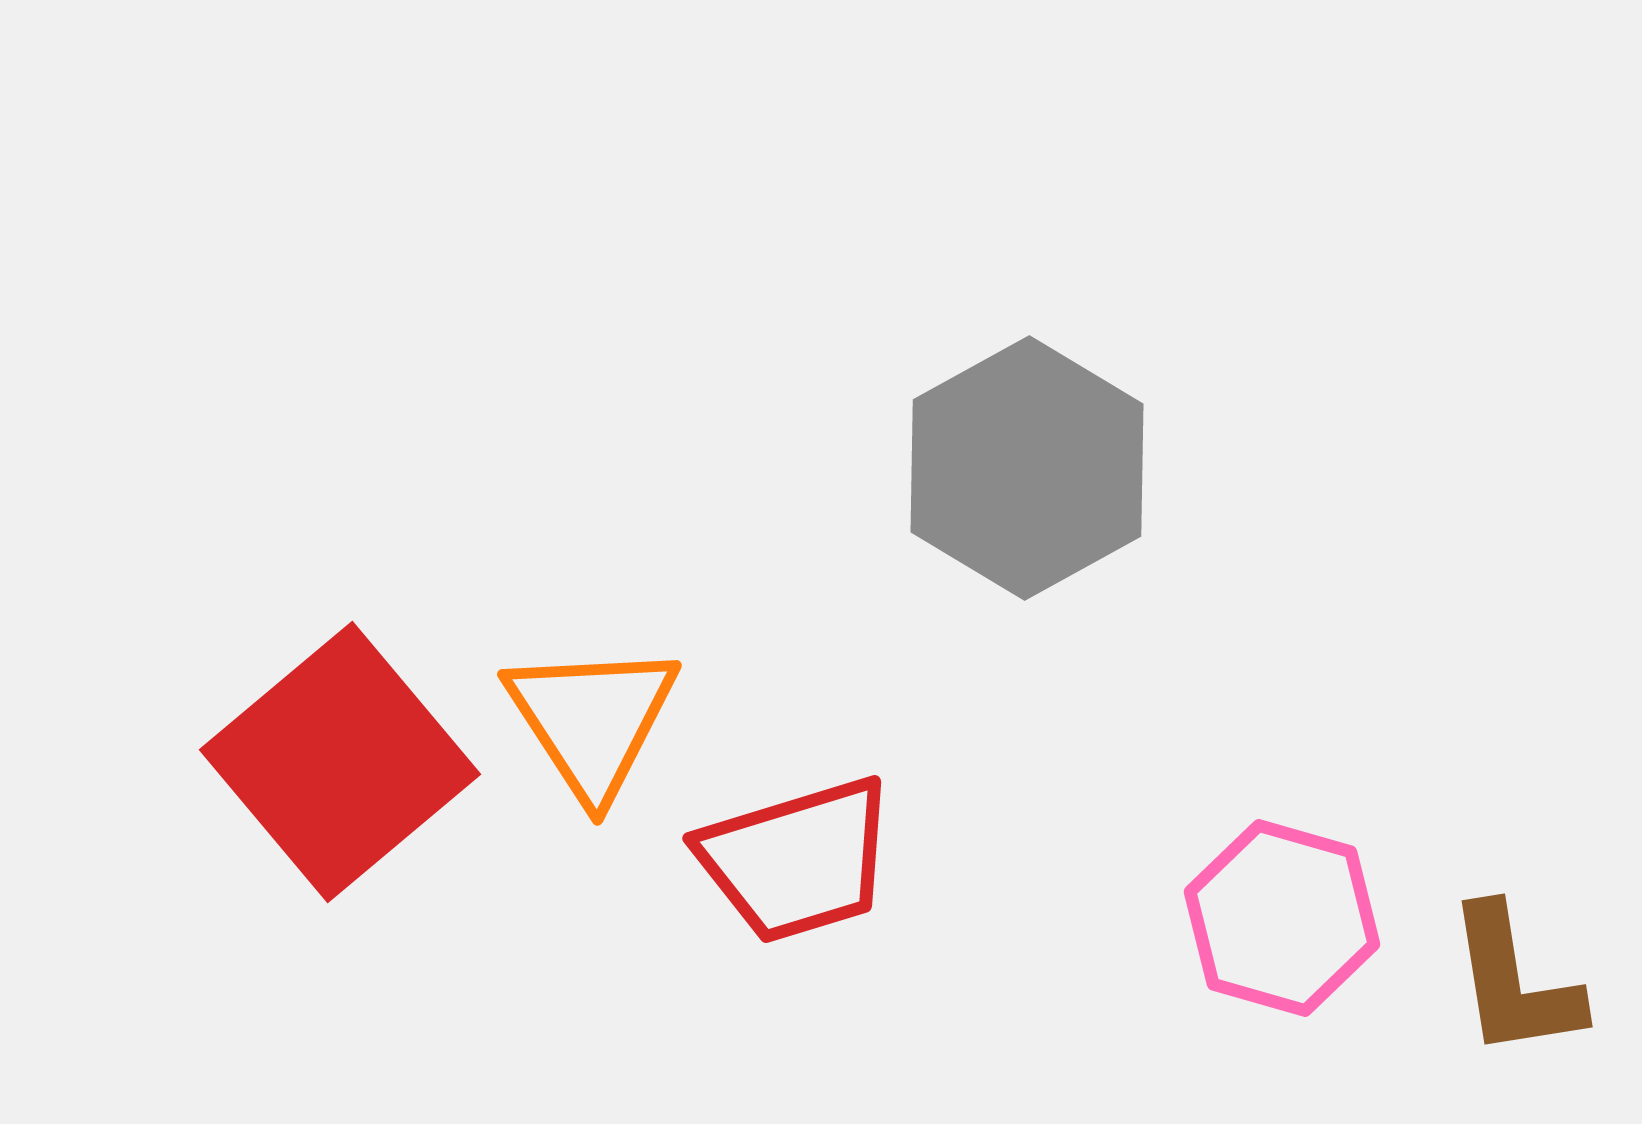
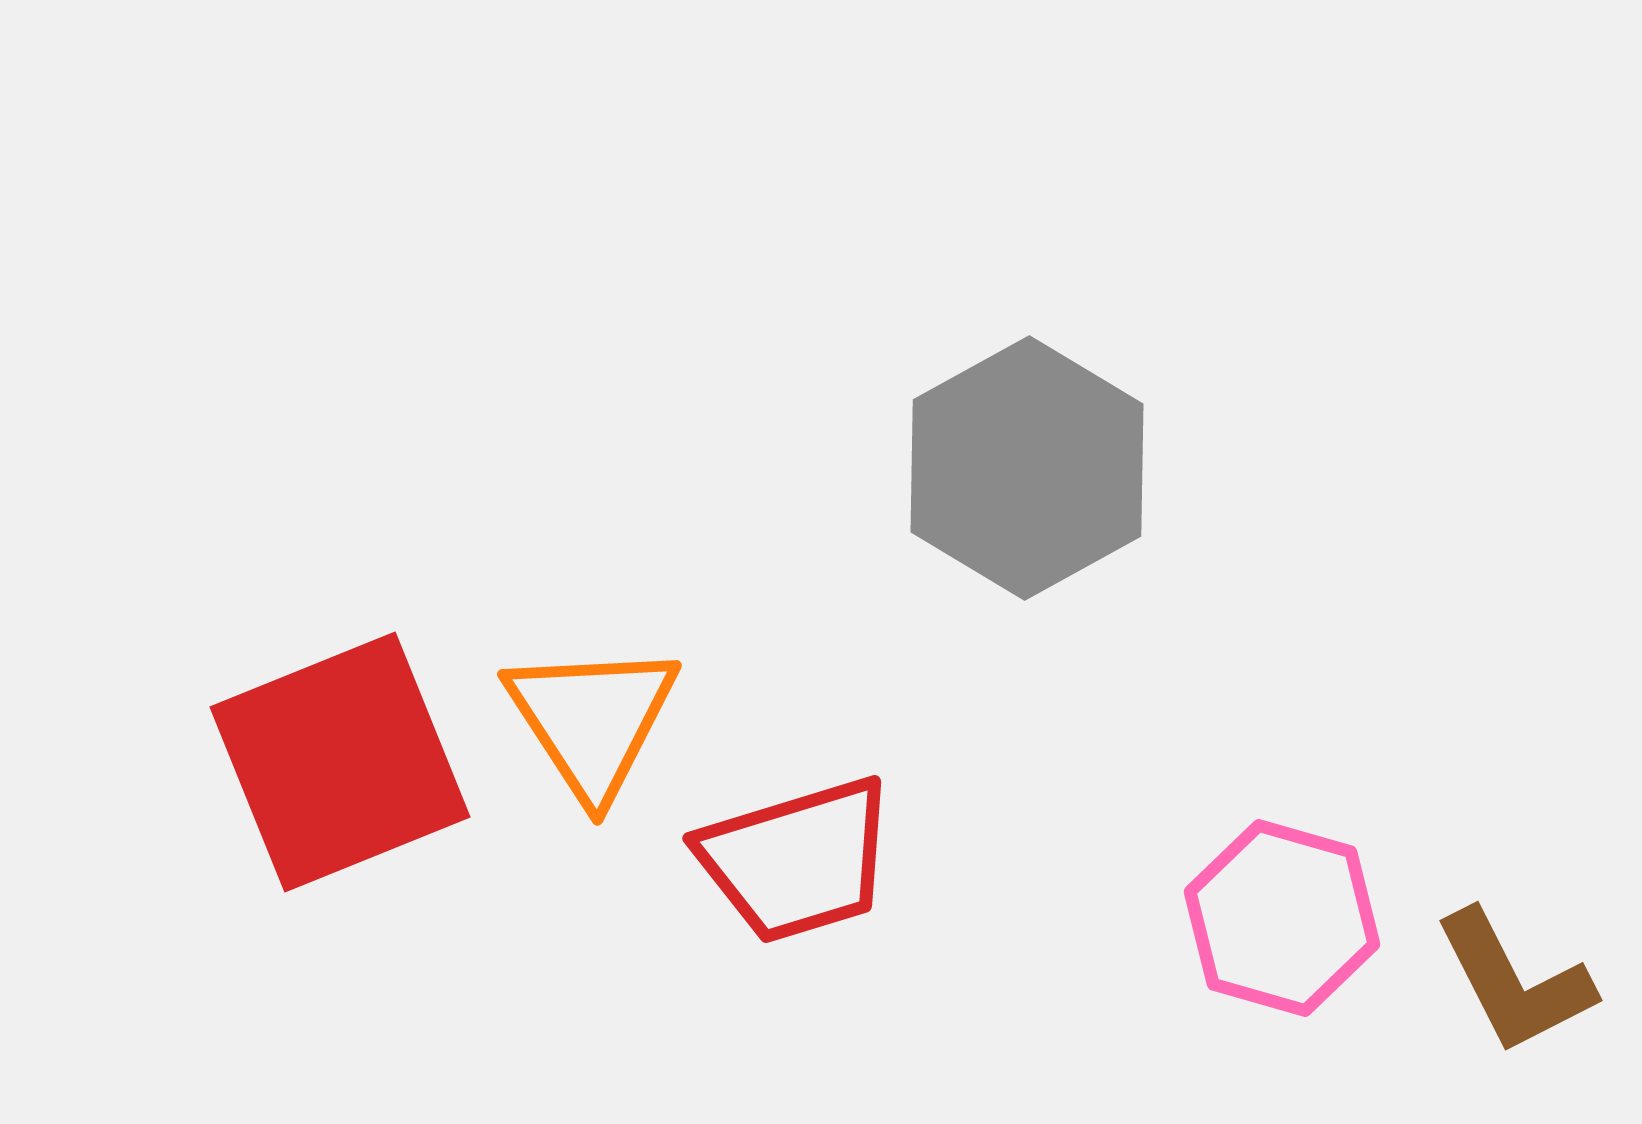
red square: rotated 18 degrees clockwise
brown L-shape: rotated 18 degrees counterclockwise
